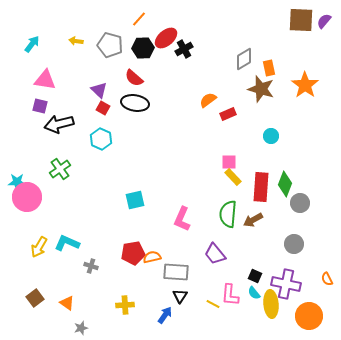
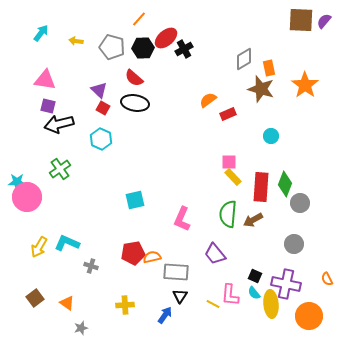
cyan arrow at (32, 44): moved 9 px right, 11 px up
gray pentagon at (110, 45): moved 2 px right, 2 px down
purple square at (40, 106): moved 8 px right
